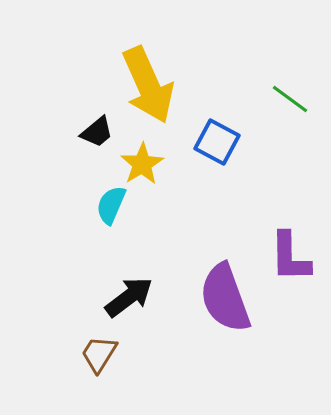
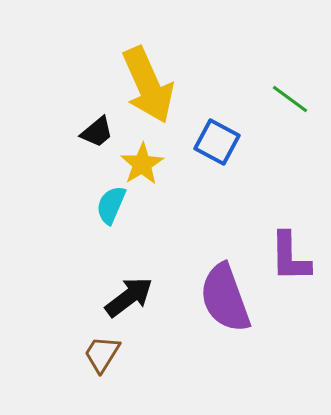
brown trapezoid: moved 3 px right
